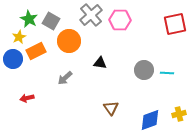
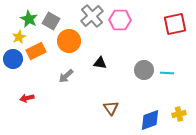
gray cross: moved 1 px right, 1 px down
gray arrow: moved 1 px right, 2 px up
